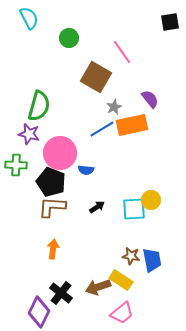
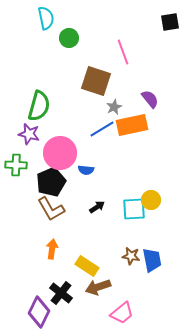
cyan semicircle: moved 17 px right; rotated 15 degrees clockwise
pink line: moved 1 px right; rotated 15 degrees clockwise
brown square: moved 4 px down; rotated 12 degrees counterclockwise
black pentagon: rotated 28 degrees clockwise
brown L-shape: moved 1 px left, 2 px down; rotated 124 degrees counterclockwise
orange arrow: moved 1 px left
yellow rectangle: moved 34 px left, 14 px up
